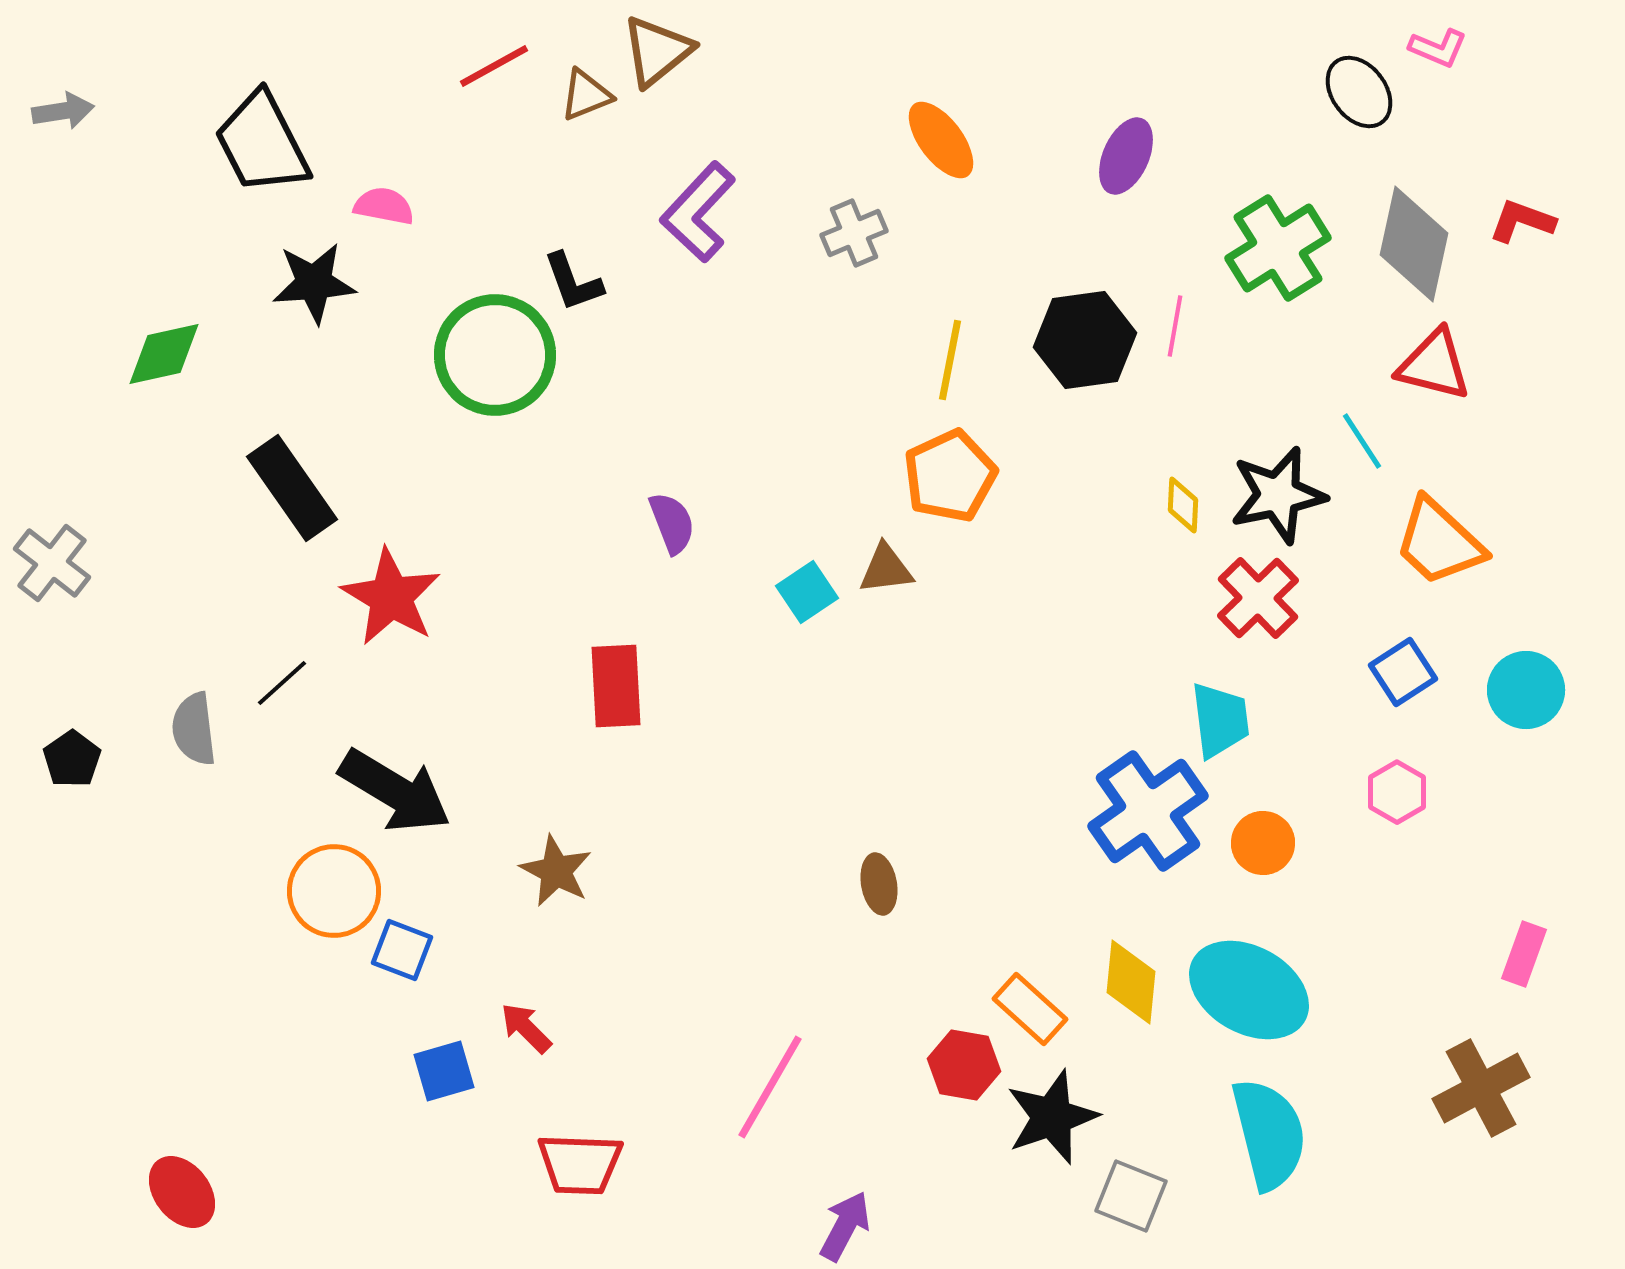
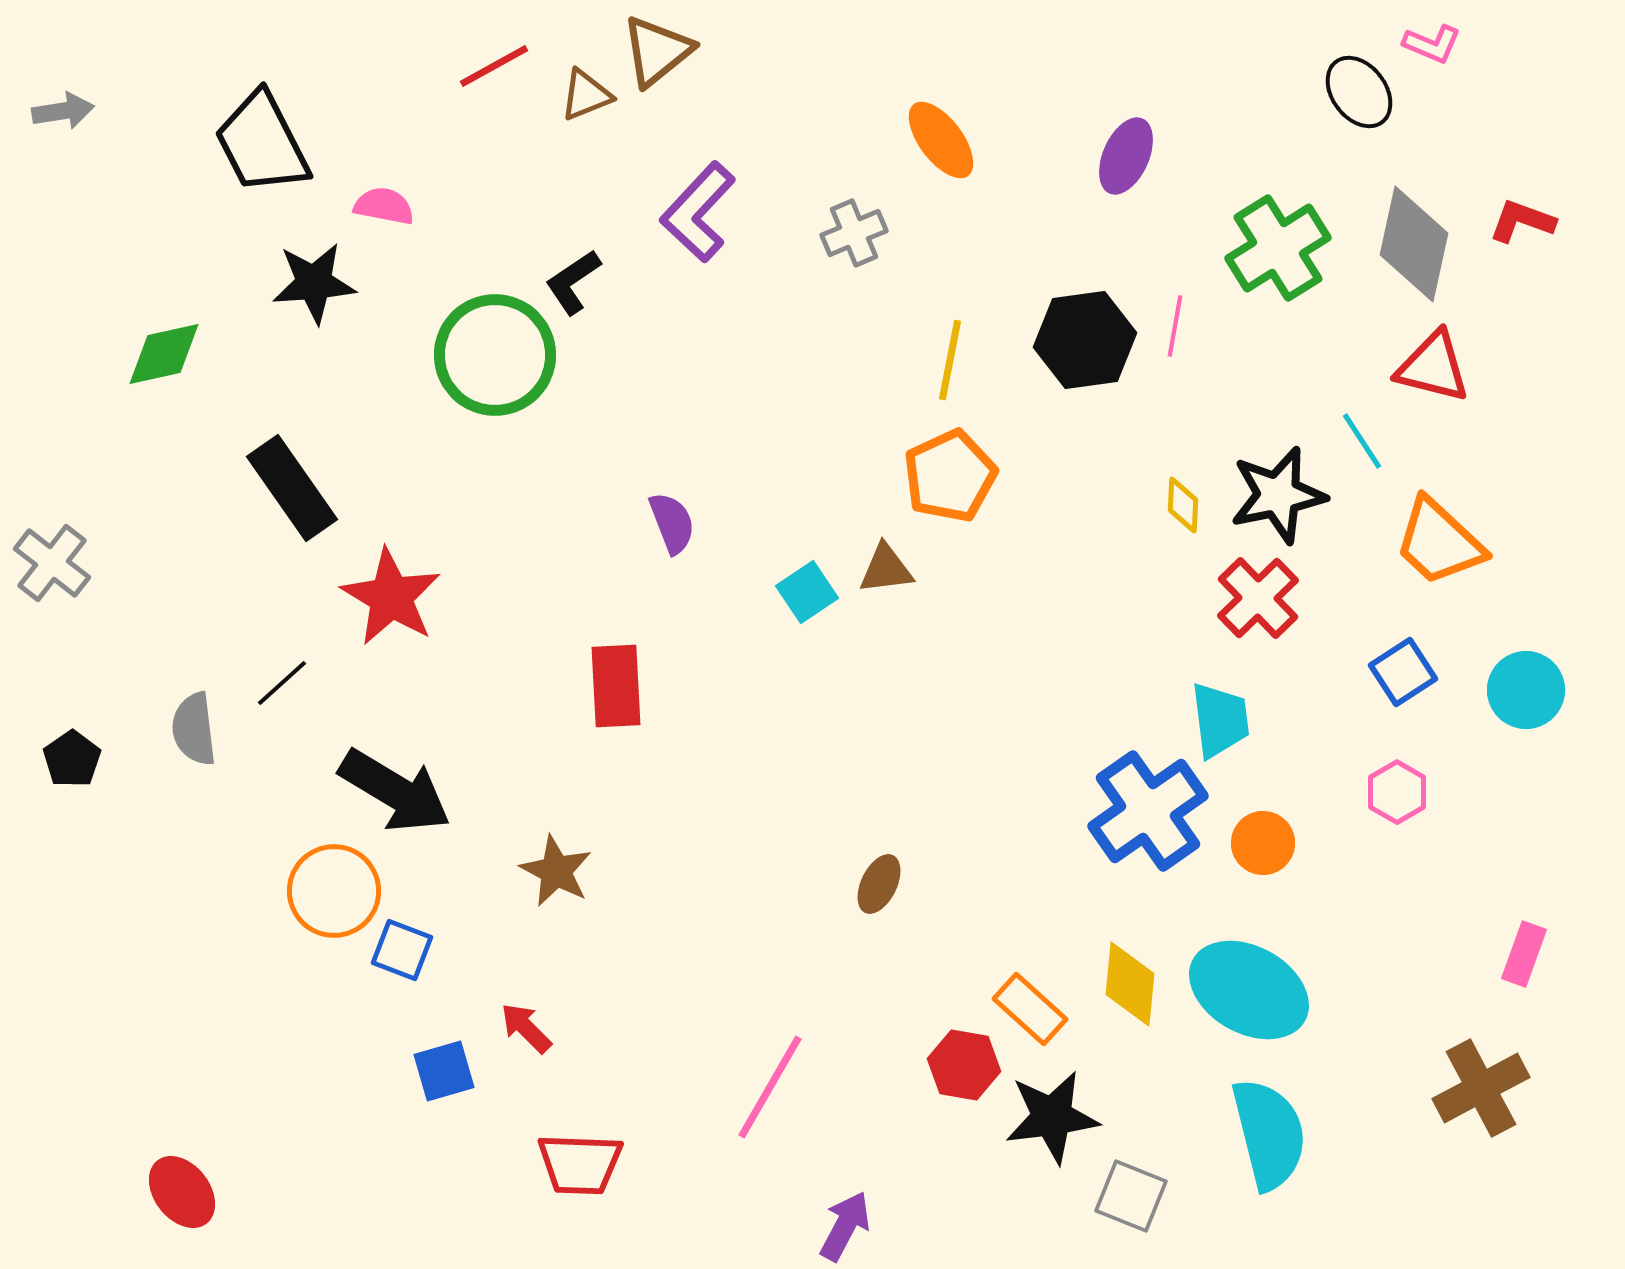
pink L-shape at (1438, 48): moved 6 px left, 4 px up
black L-shape at (573, 282): rotated 76 degrees clockwise
red triangle at (1434, 365): moved 1 px left, 2 px down
brown ellipse at (879, 884): rotated 36 degrees clockwise
yellow diamond at (1131, 982): moved 1 px left, 2 px down
black star at (1052, 1117): rotated 12 degrees clockwise
